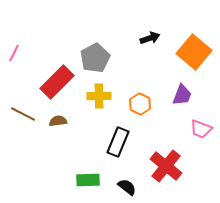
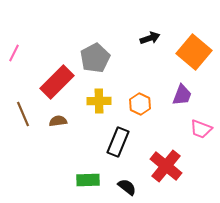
yellow cross: moved 5 px down
brown line: rotated 40 degrees clockwise
